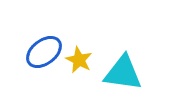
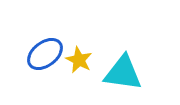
blue ellipse: moved 1 px right, 2 px down
